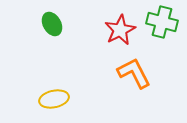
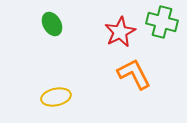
red star: moved 2 px down
orange L-shape: moved 1 px down
yellow ellipse: moved 2 px right, 2 px up
